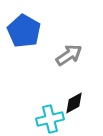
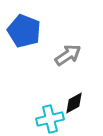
blue pentagon: rotated 8 degrees counterclockwise
gray arrow: moved 1 px left
